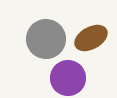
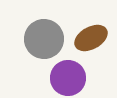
gray circle: moved 2 px left
